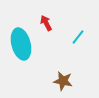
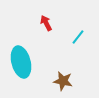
cyan ellipse: moved 18 px down
